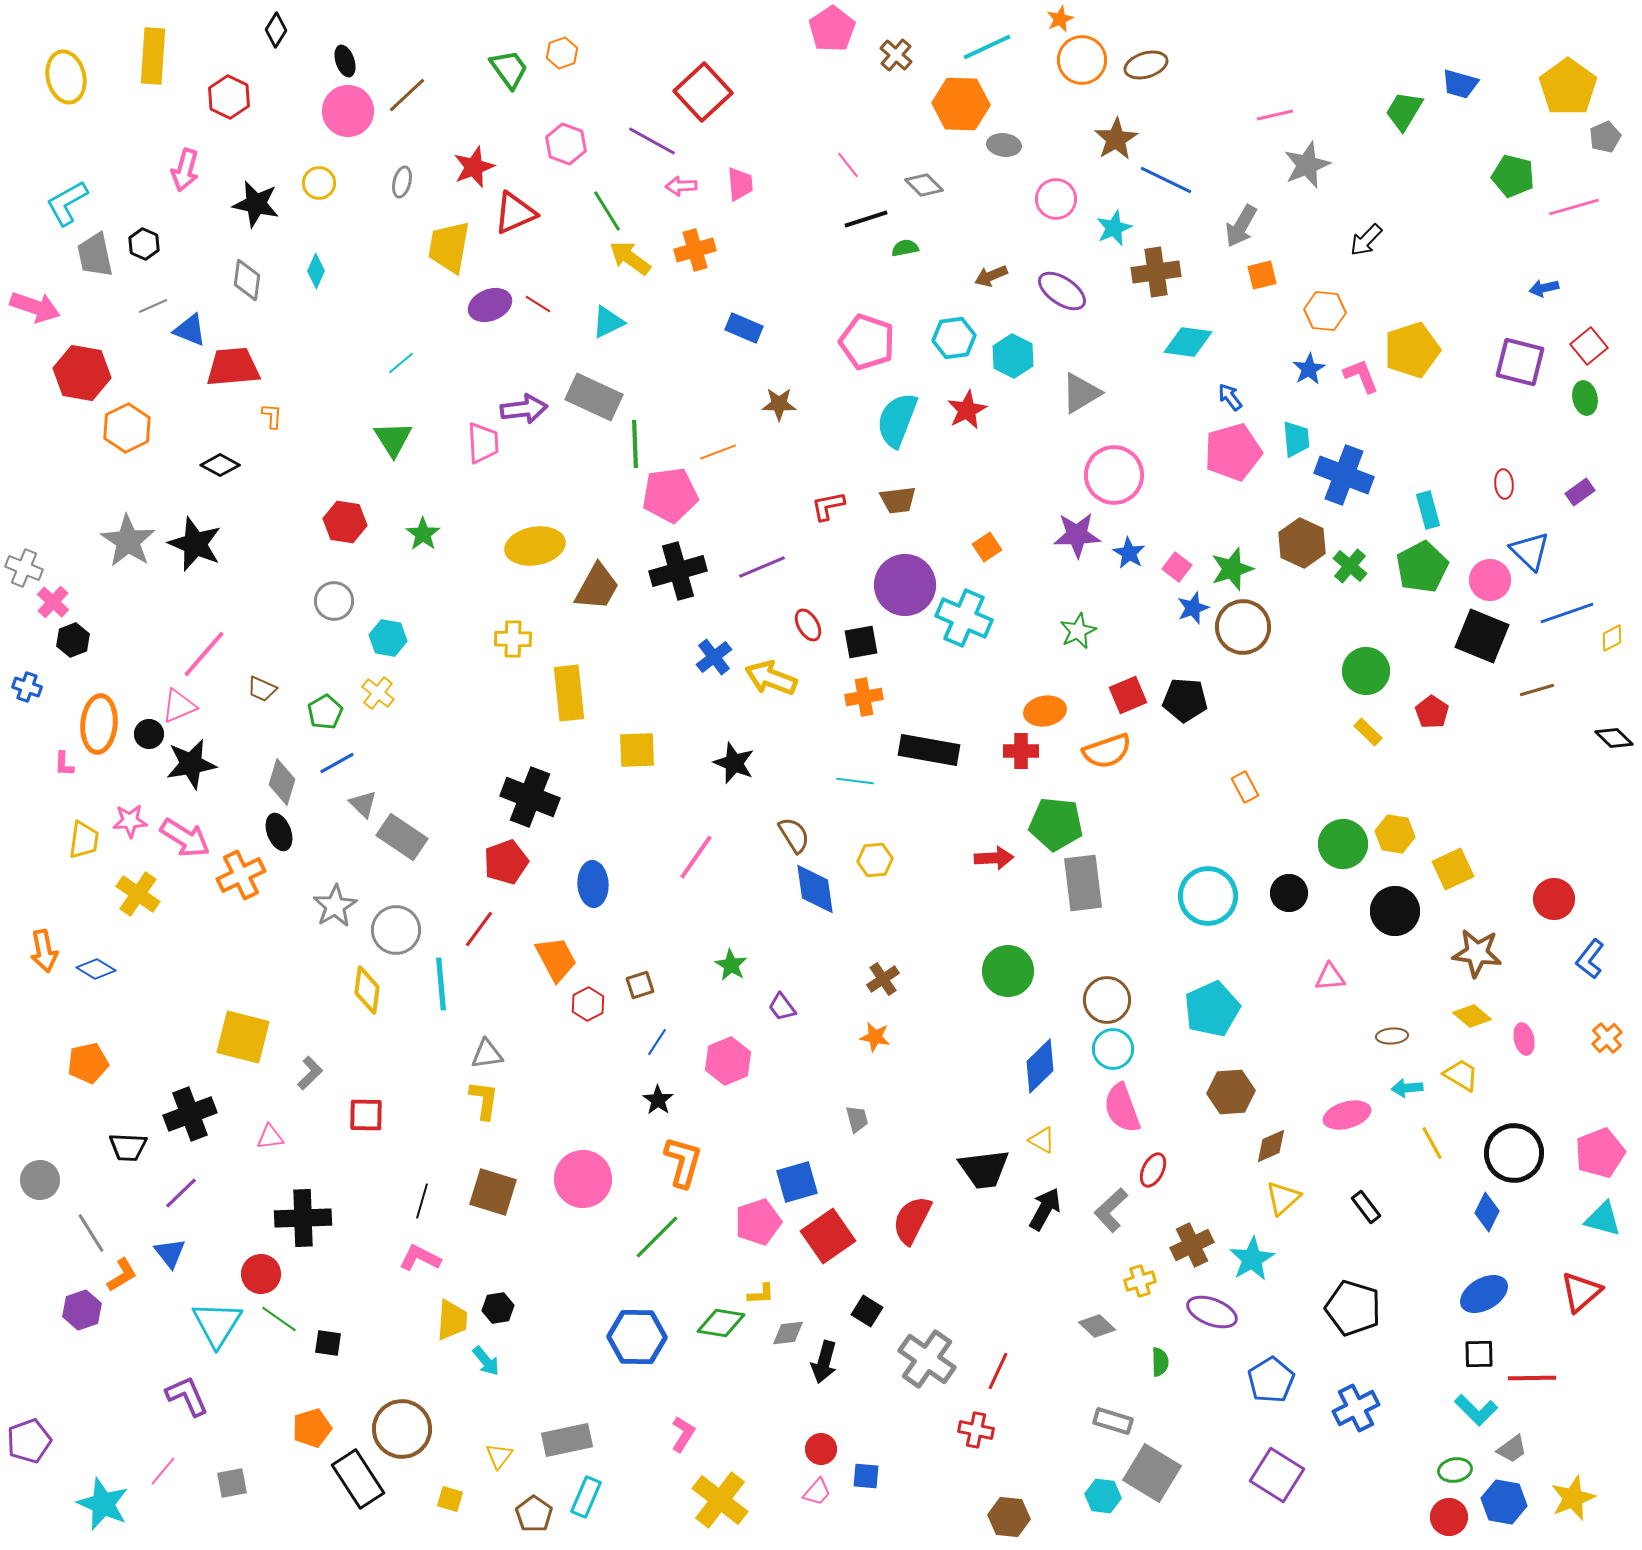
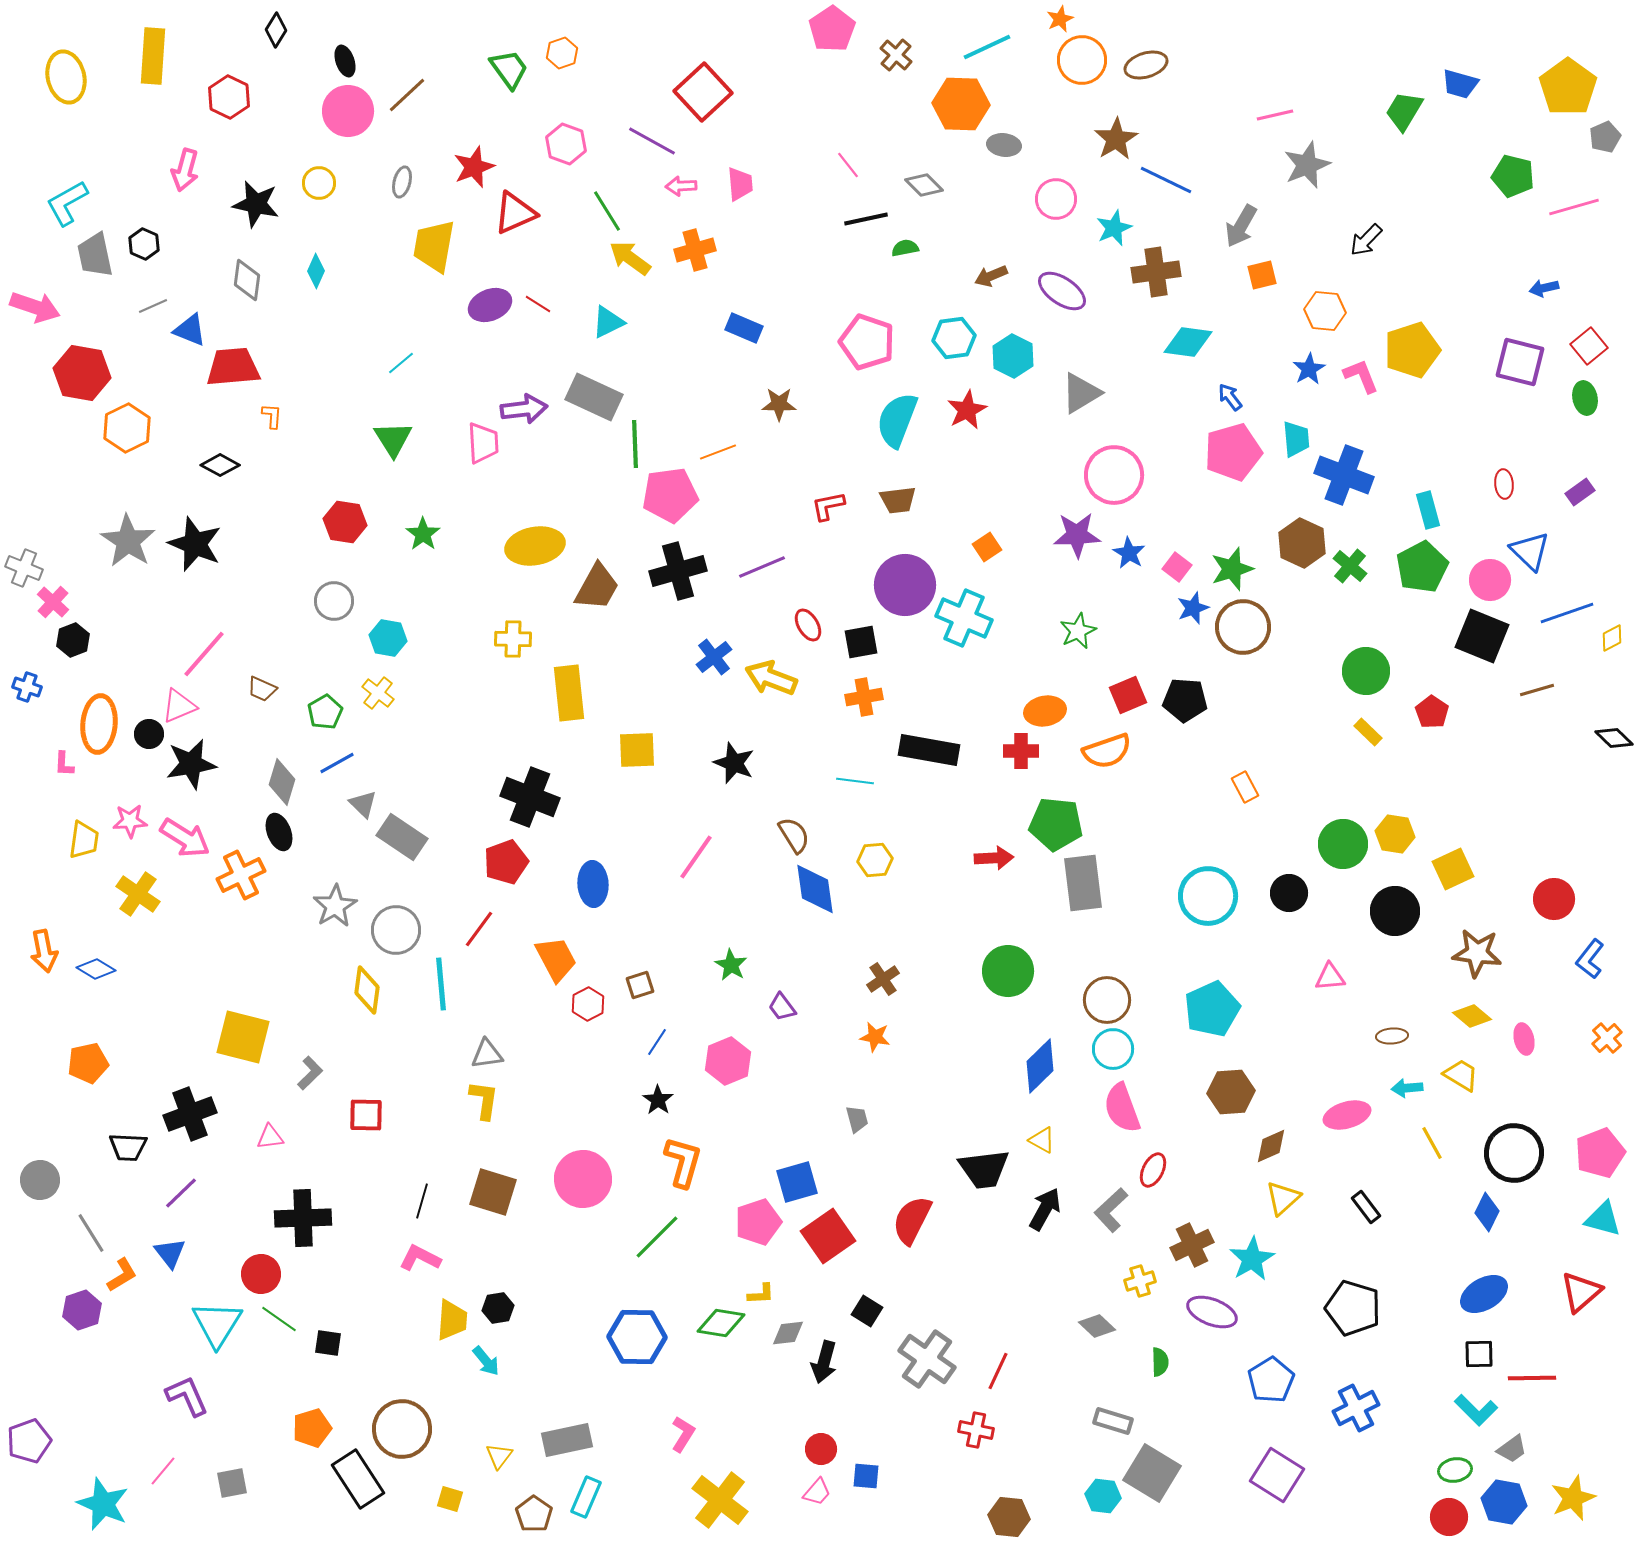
black line at (866, 219): rotated 6 degrees clockwise
yellow trapezoid at (449, 247): moved 15 px left, 1 px up
